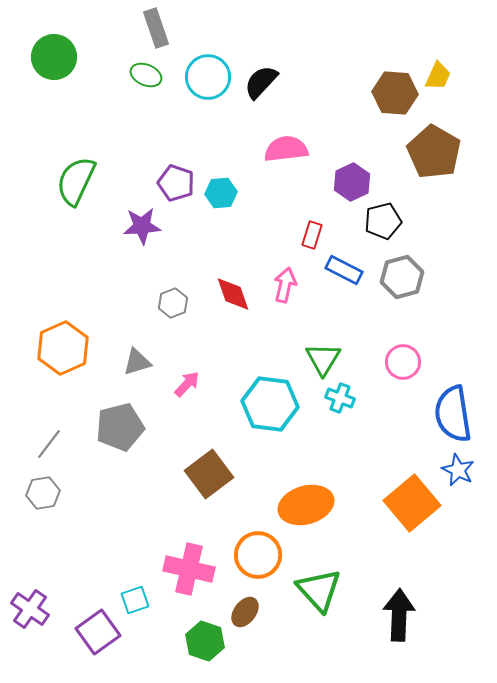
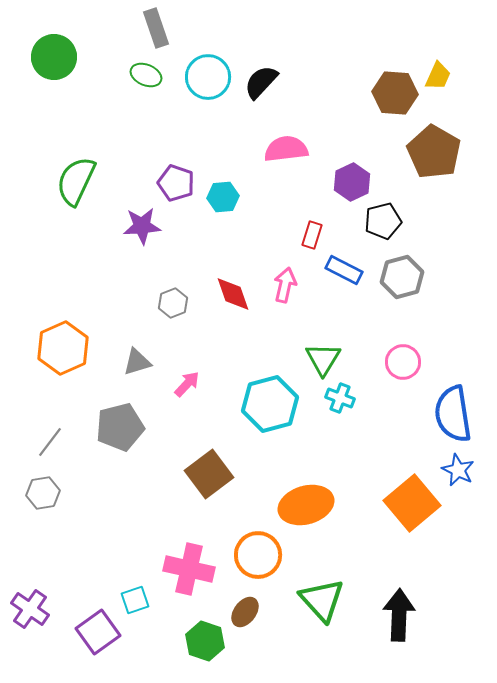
cyan hexagon at (221, 193): moved 2 px right, 4 px down
cyan hexagon at (270, 404): rotated 22 degrees counterclockwise
gray line at (49, 444): moved 1 px right, 2 px up
green triangle at (319, 590): moved 3 px right, 10 px down
